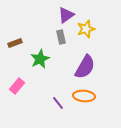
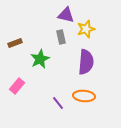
purple triangle: rotated 48 degrees clockwise
purple semicircle: moved 1 px right, 5 px up; rotated 25 degrees counterclockwise
